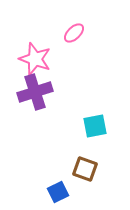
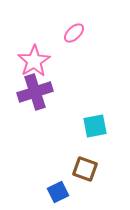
pink star: moved 1 px left, 2 px down; rotated 20 degrees clockwise
